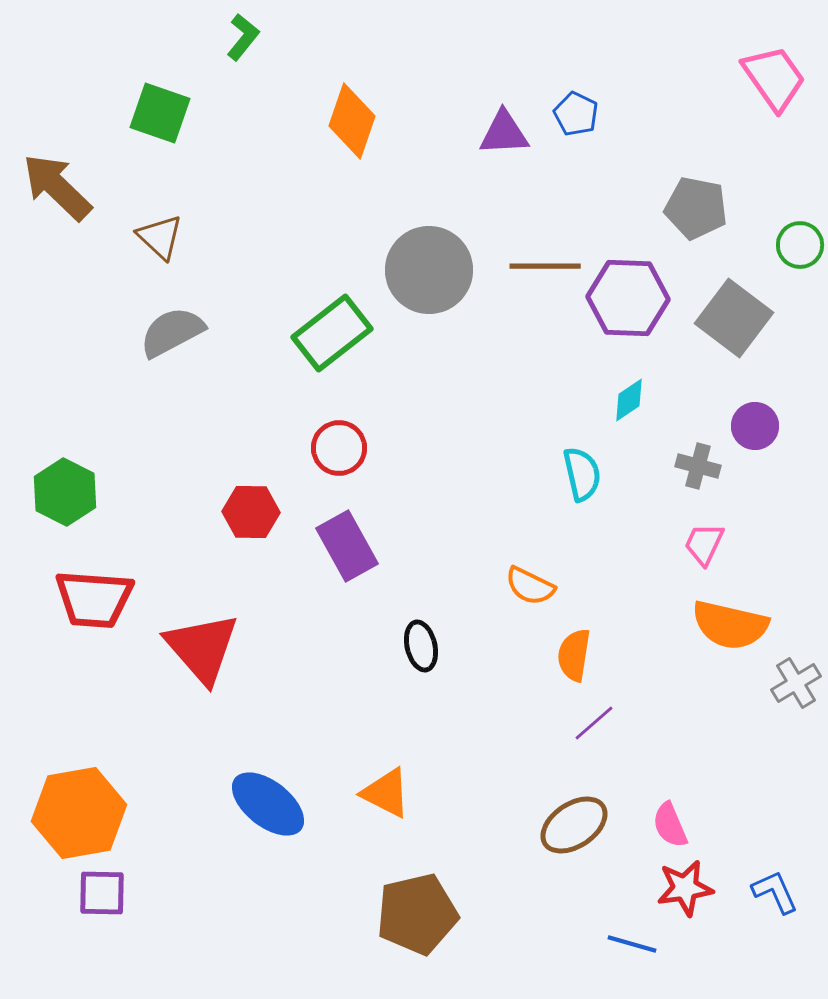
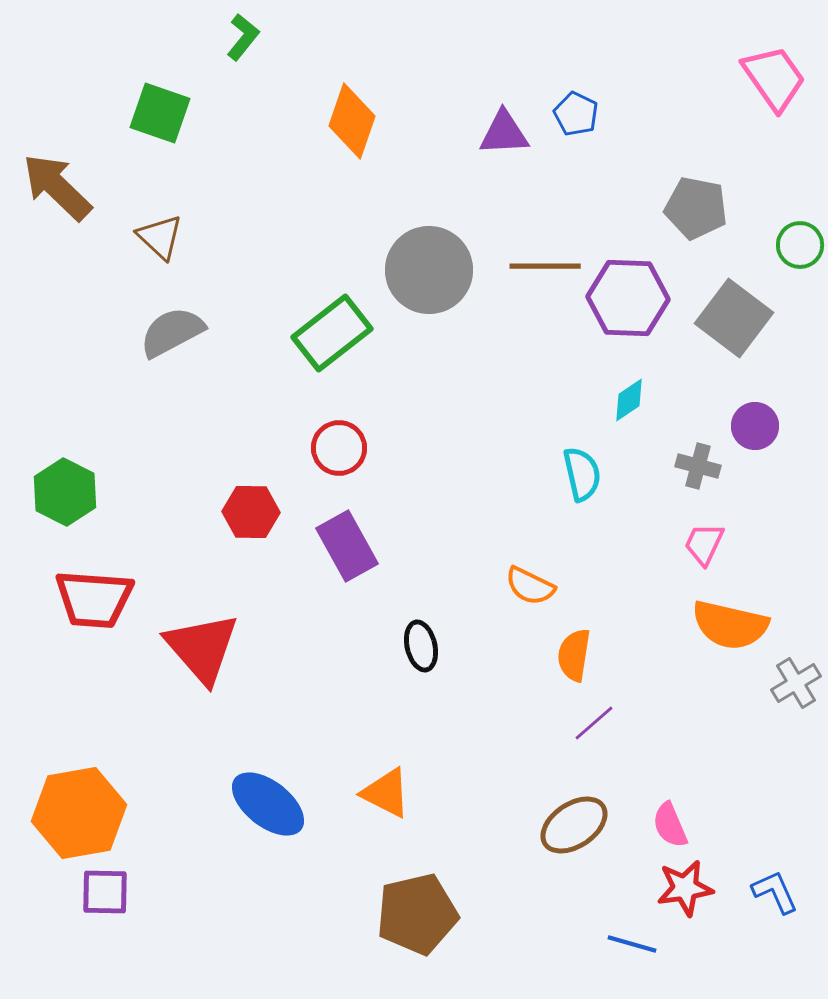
purple square at (102, 893): moved 3 px right, 1 px up
